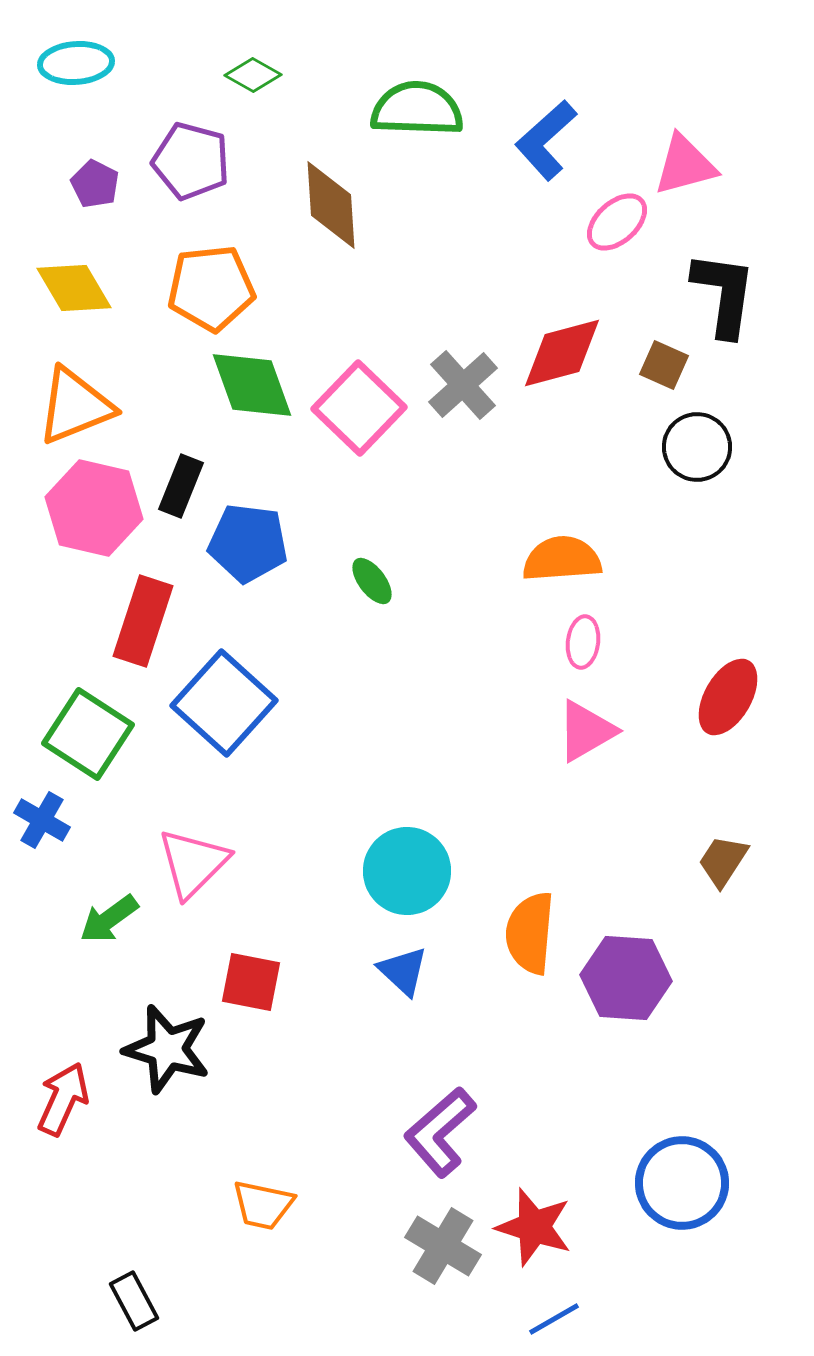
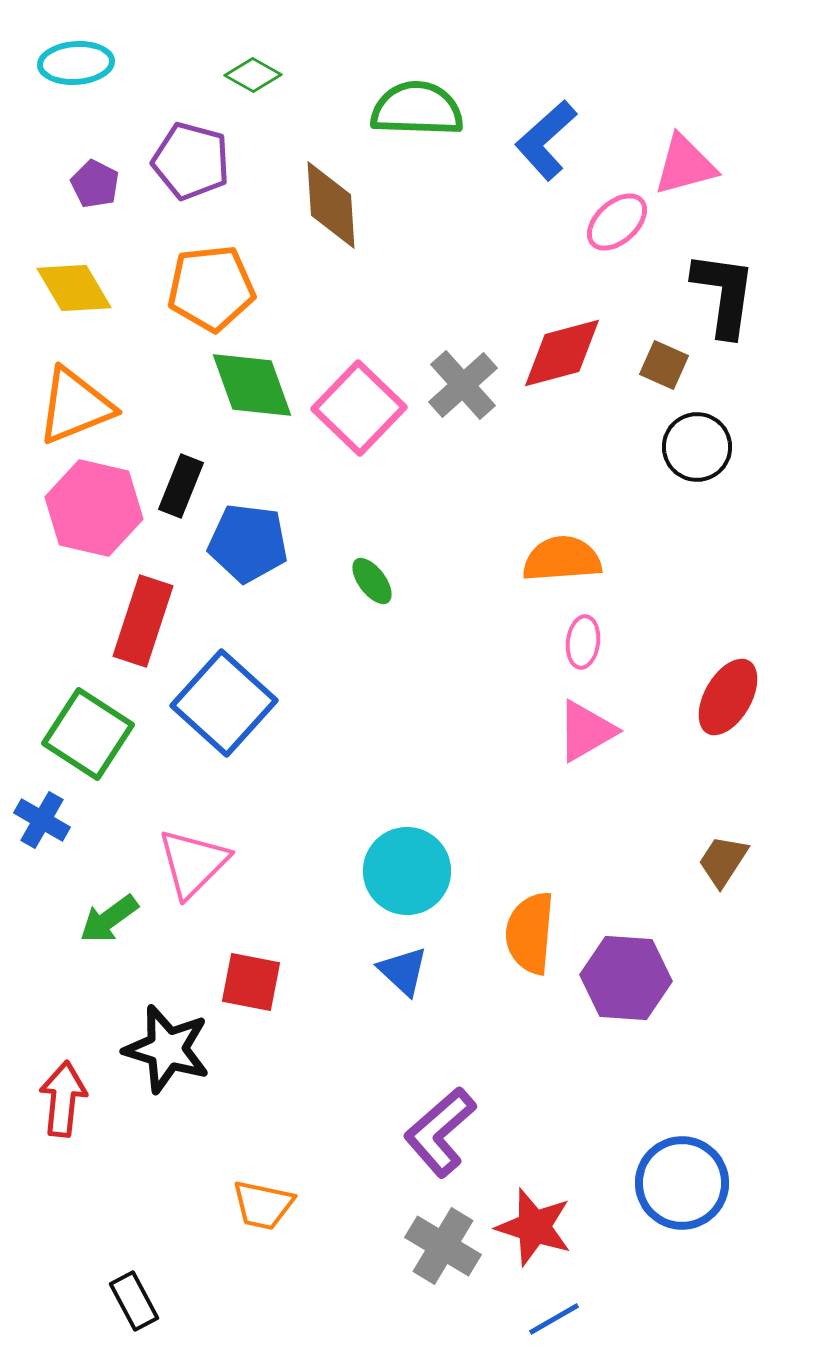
red arrow at (63, 1099): rotated 18 degrees counterclockwise
